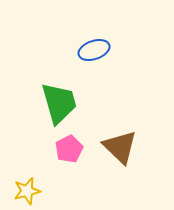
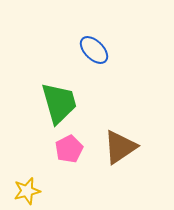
blue ellipse: rotated 64 degrees clockwise
brown triangle: rotated 42 degrees clockwise
